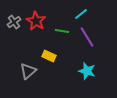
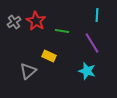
cyan line: moved 16 px right, 1 px down; rotated 48 degrees counterclockwise
purple line: moved 5 px right, 6 px down
